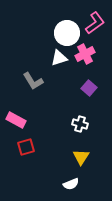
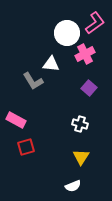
white triangle: moved 8 px left, 6 px down; rotated 24 degrees clockwise
white semicircle: moved 2 px right, 2 px down
